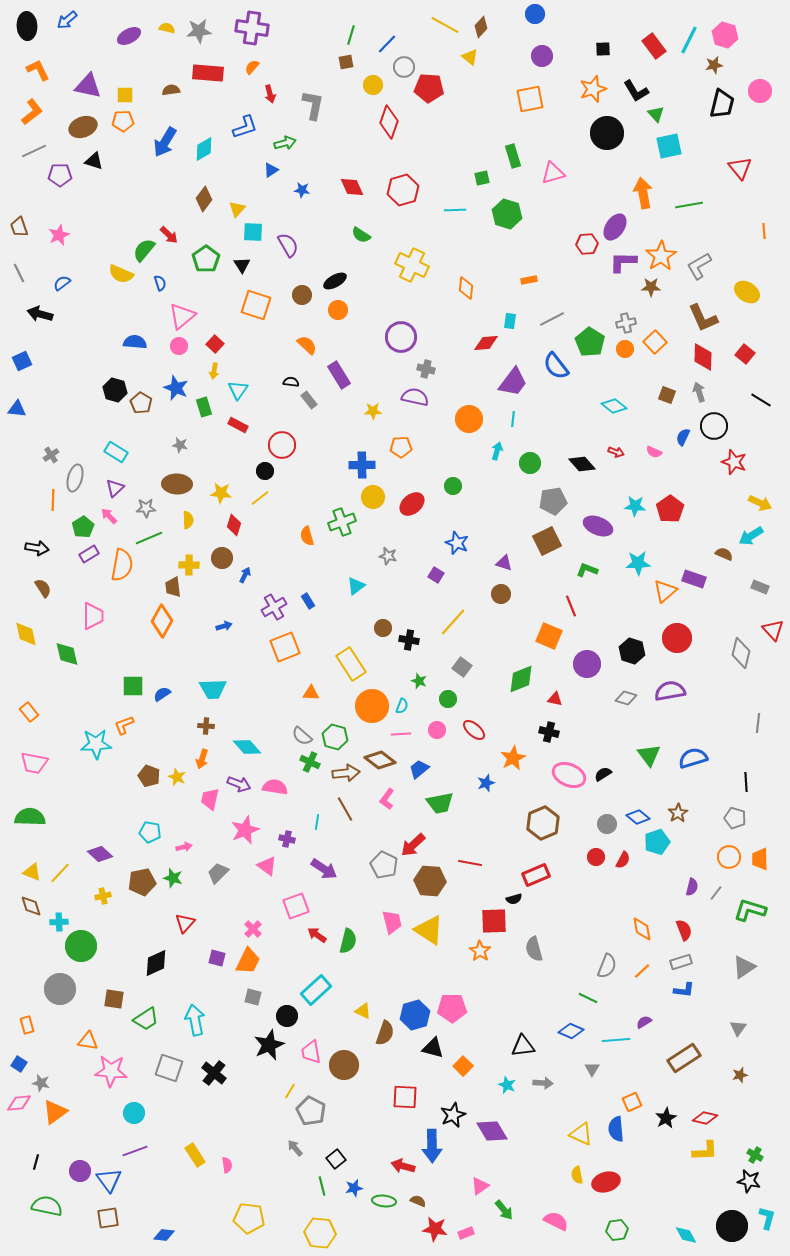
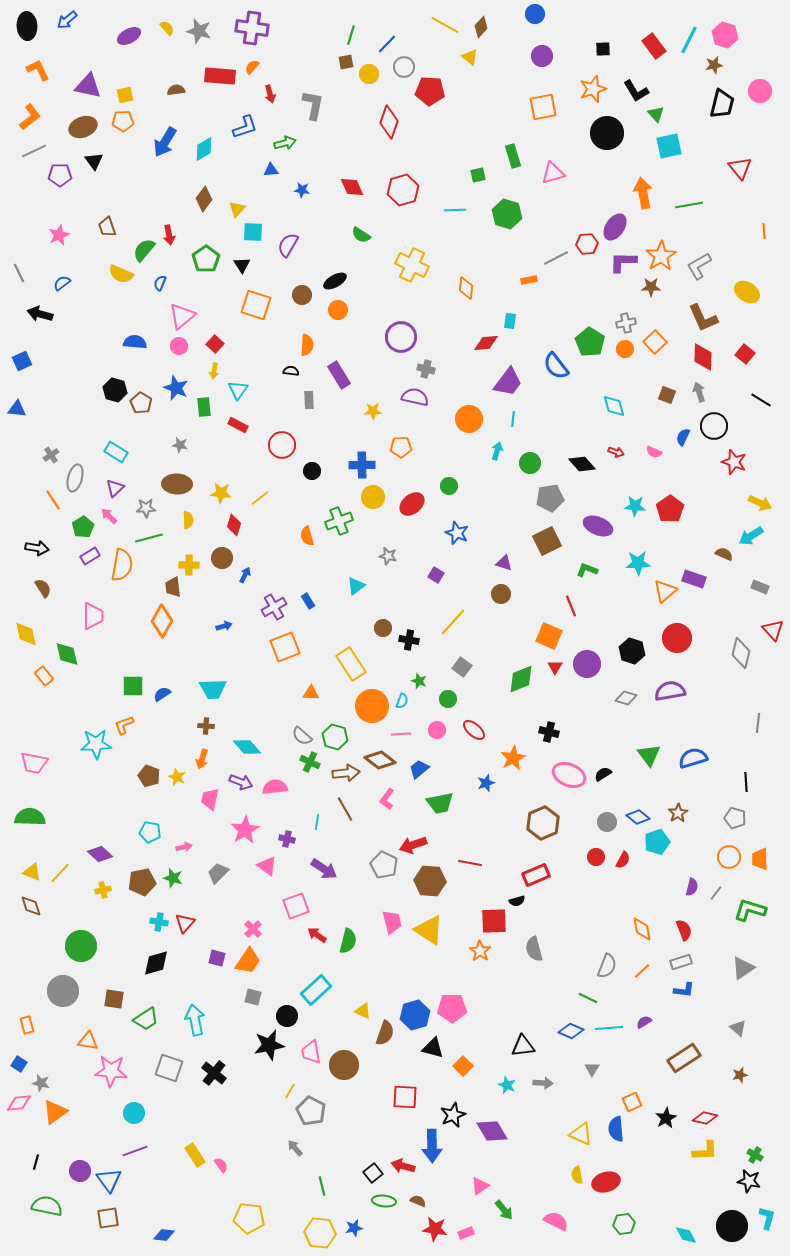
yellow semicircle at (167, 28): rotated 35 degrees clockwise
gray star at (199, 31): rotated 20 degrees clockwise
red rectangle at (208, 73): moved 12 px right, 3 px down
yellow circle at (373, 85): moved 4 px left, 11 px up
red pentagon at (429, 88): moved 1 px right, 3 px down
brown semicircle at (171, 90): moved 5 px right
yellow square at (125, 95): rotated 12 degrees counterclockwise
orange square at (530, 99): moved 13 px right, 8 px down
orange L-shape at (32, 112): moved 2 px left, 5 px down
black triangle at (94, 161): rotated 36 degrees clockwise
blue triangle at (271, 170): rotated 28 degrees clockwise
green square at (482, 178): moved 4 px left, 3 px up
brown trapezoid at (19, 227): moved 88 px right
red arrow at (169, 235): rotated 36 degrees clockwise
purple semicircle at (288, 245): rotated 120 degrees counterclockwise
blue semicircle at (160, 283): rotated 140 degrees counterclockwise
gray line at (552, 319): moved 4 px right, 61 px up
orange semicircle at (307, 345): rotated 50 degrees clockwise
black semicircle at (291, 382): moved 11 px up
purple trapezoid at (513, 382): moved 5 px left
gray rectangle at (309, 400): rotated 36 degrees clockwise
cyan diamond at (614, 406): rotated 35 degrees clockwise
green rectangle at (204, 407): rotated 12 degrees clockwise
black circle at (265, 471): moved 47 px right
green circle at (453, 486): moved 4 px left
orange line at (53, 500): rotated 35 degrees counterclockwise
gray pentagon at (553, 501): moved 3 px left, 3 px up
green cross at (342, 522): moved 3 px left, 1 px up
green line at (149, 538): rotated 8 degrees clockwise
blue star at (457, 543): moved 10 px up
purple rectangle at (89, 554): moved 1 px right, 2 px down
red triangle at (555, 699): moved 32 px up; rotated 49 degrees clockwise
cyan semicircle at (402, 706): moved 5 px up
orange rectangle at (29, 712): moved 15 px right, 36 px up
purple arrow at (239, 784): moved 2 px right, 2 px up
pink semicircle at (275, 787): rotated 15 degrees counterclockwise
gray circle at (607, 824): moved 2 px up
pink star at (245, 830): rotated 8 degrees counterclockwise
red arrow at (413, 845): rotated 24 degrees clockwise
yellow cross at (103, 896): moved 6 px up
black semicircle at (514, 899): moved 3 px right, 2 px down
cyan cross at (59, 922): moved 100 px right; rotated 12 degrees clockwise
orange trapezoid at (248, 961): rotated 8 degrees clockwise
black diamond at (156, 963): rotated 8 degrees clockwise
gray triangle at (744, 967): moved 1 px left, 1 px down
gray circle at (60, 989): moved 3 px right, 2 px down
gray triangle at (738, 1028): rotated 24 degrees counterclockwise
cyan line at (616, 1040): moved 7 px left, 12 px up
black star at (269, 1045): rotated 12 degrees clockwise
black square at (336, 1159): moved 37 px right, 14 px down
pink semicircle at (227, 1165): moved 6 px left; rotated 28 degrees counterclockwise
blue star at (354, 1188): moved 40 px down
green hexagon at (617, 1230): moved 7 px right, 6 px up
